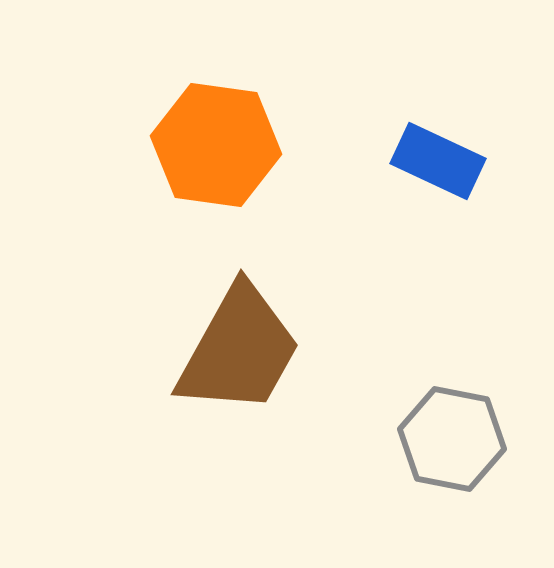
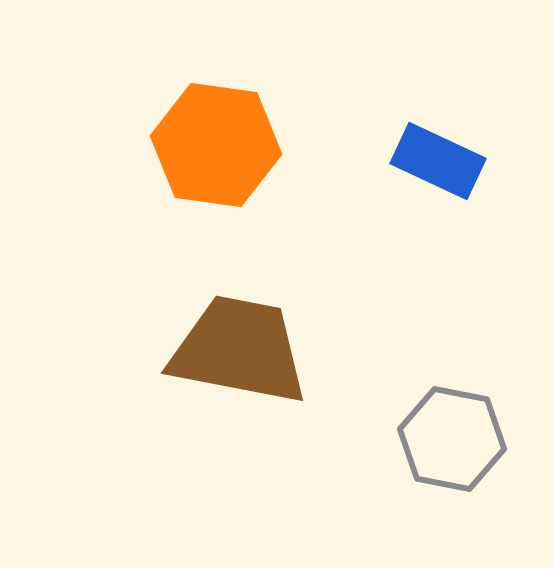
brown trapezoid: rotated 108 degrees counterclockwise
